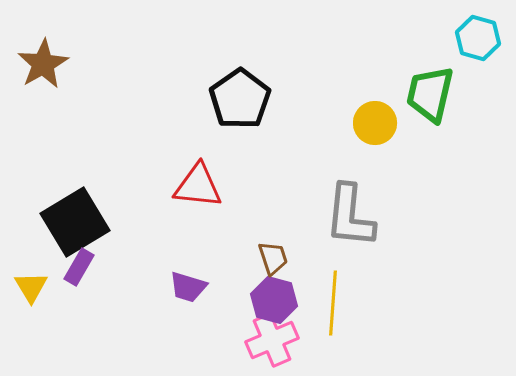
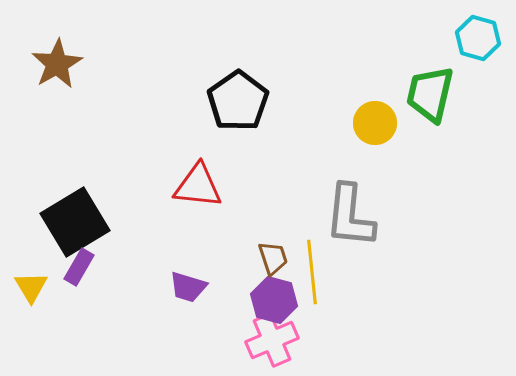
brown star: moved 14 px right
black pentagon: moved 2 px left, 2 px down
yellow line: moved 21 px left, 31 px up; rotated 10 degrees counterclockwise
